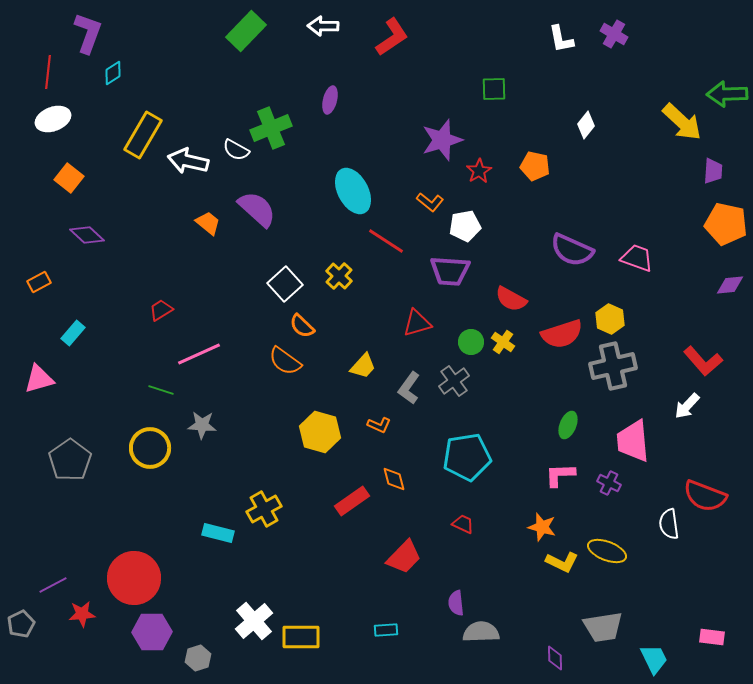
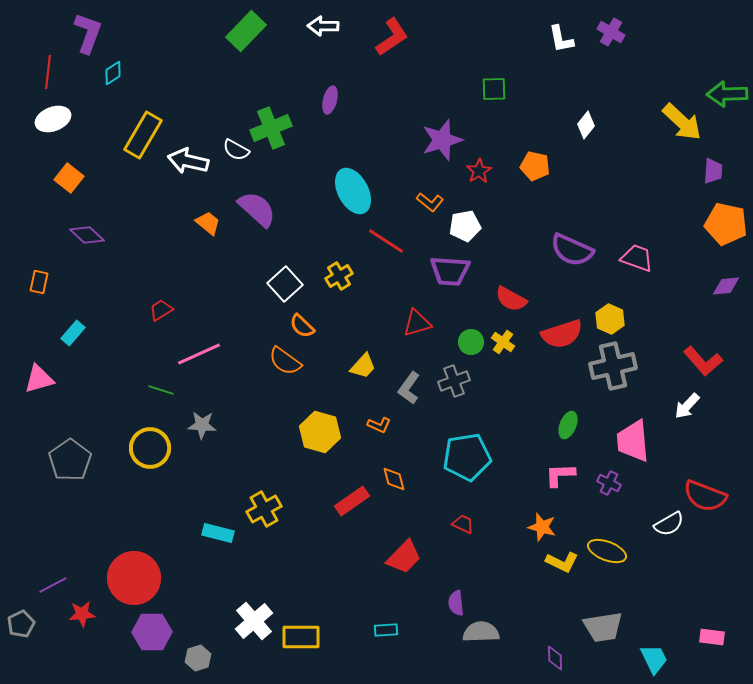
purple cross at (614, 34): moved 3 px left, 2 px up
yellow cross at (339, 276): rotated 16 degrees clockwise
orange rectangle at (39, 282): rotated 50 degrees counterclockwise
purple diamond at (730, 285): moved 4 px left, 1 px down
gray cross at (454, 381): rotated 16 degrees clockwise
white semicircle at (669, 524): rotated 112 degrees counterclockwise
